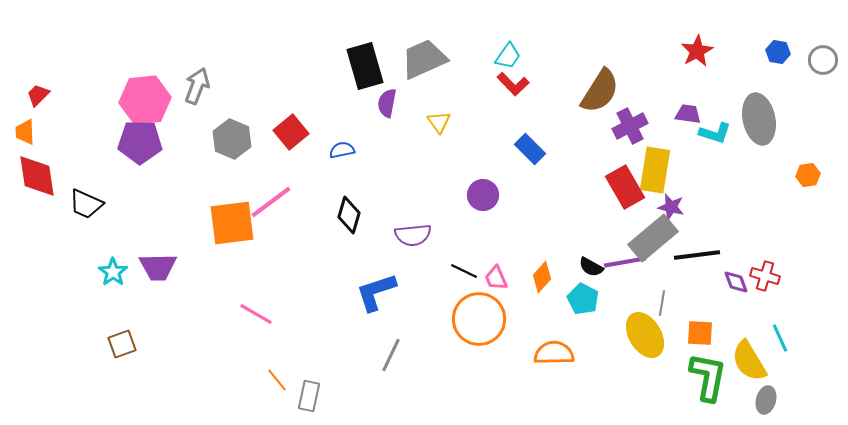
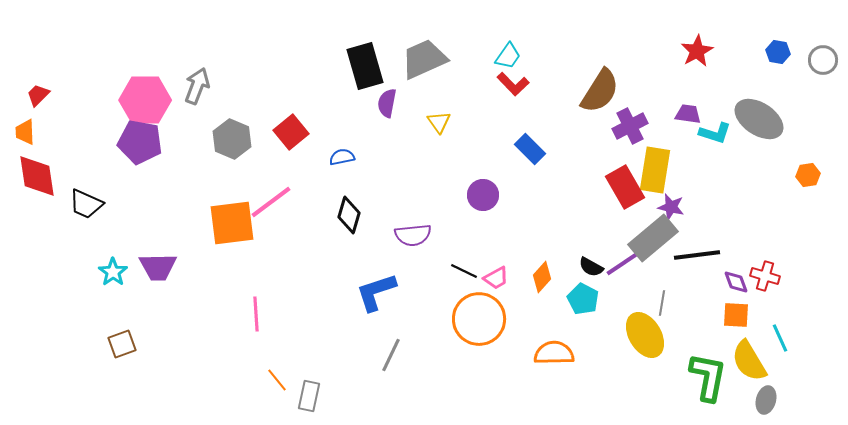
pink hexagon at (145, 100): rotated 6 degrees clockwise
gray ellipse at (759, 119): rotated 45 degrees counterclockwise
purple pentagon at (140, 142): rotated 9 degrees clockwise
blue semicircle at (342, 150): moved 7 px down
purple line at (625, 262): rotated 24 degrees counterclockwise
pink trapezoid at (496, 278): rotated 96 degrees counterclockwise
pink line at (256, 314): rotated 56 degrees clockwise
orange square at (700, 333): moved 36 px right, 18 px up
